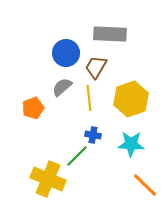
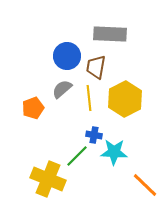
blue circle: moved 1 px right, 3 px down
brown trapezoid: rotated 20 degrees counterclockwise
gray semicircle: moved 2 px down
yellow hexagon: moved 6 px left; rotated 8 degrees counterclockwise
blue cross: moved 1 px right
cyan star: moved 17 px left, 8 px down
